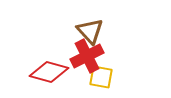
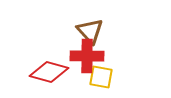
red cross: rotated 28 degrees clockwise
